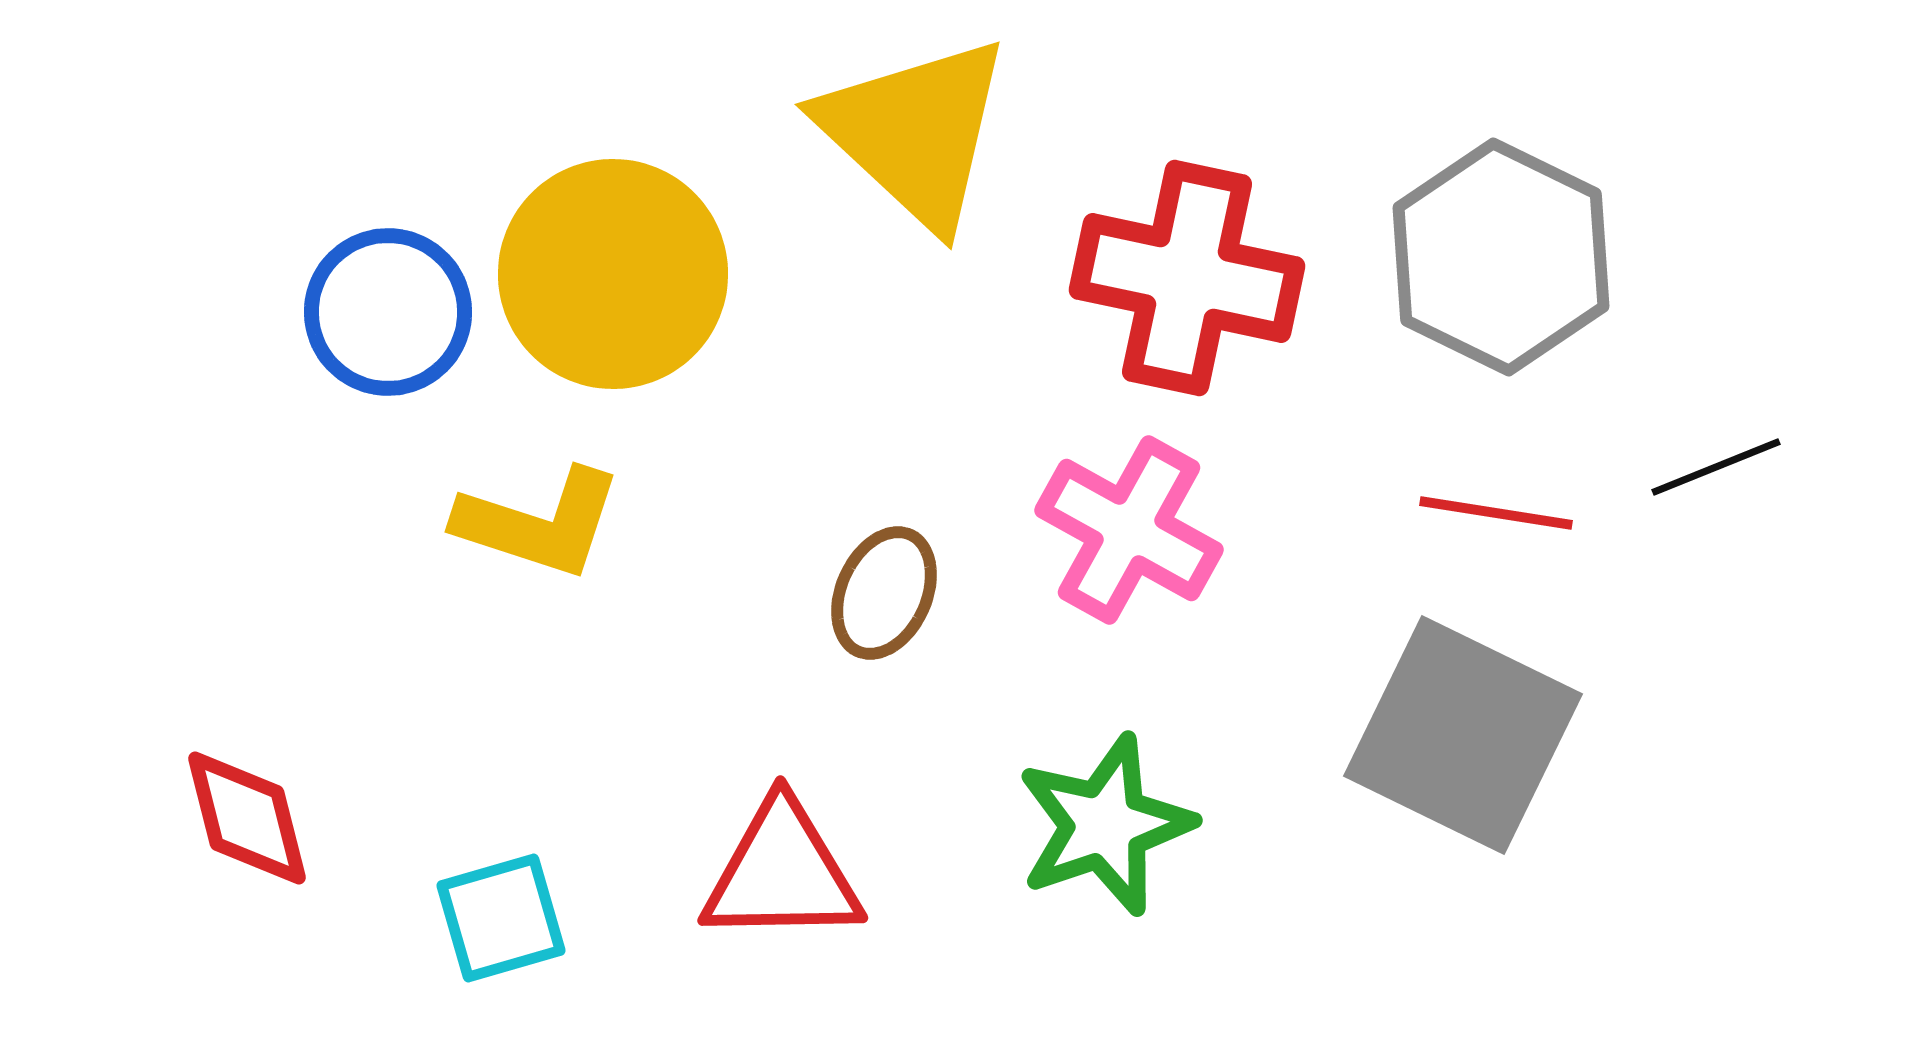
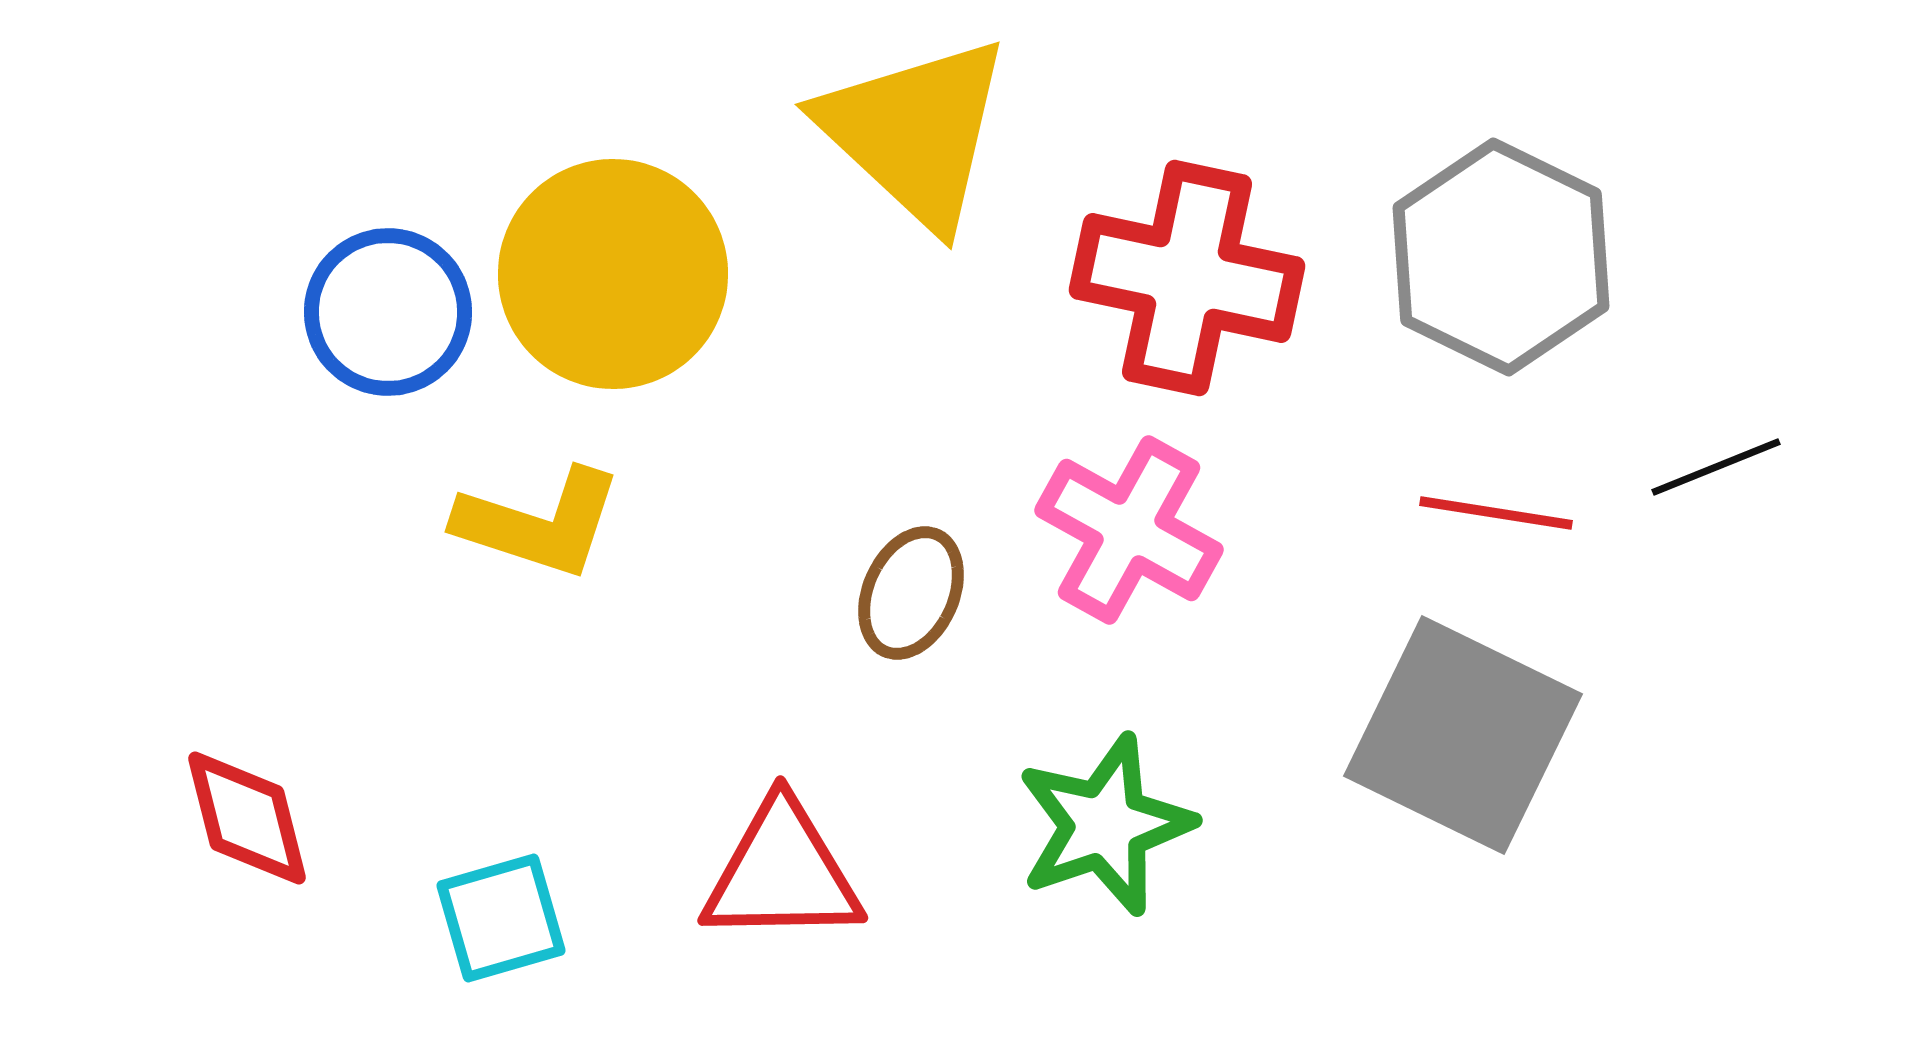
brown ellipse: moved 27 px right
